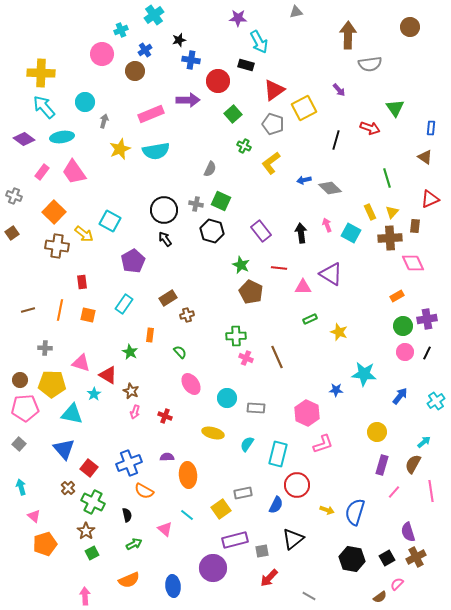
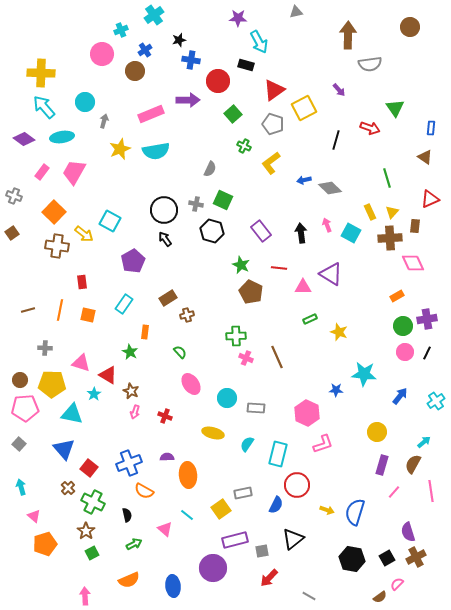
pink trapezoid at (74, 172): rotated 64 degrees clockwise
green square at (221, 201): moved 2 px right, 1 px up
orange rectangle at (150, 335): moved 5 px left, 3 px up
